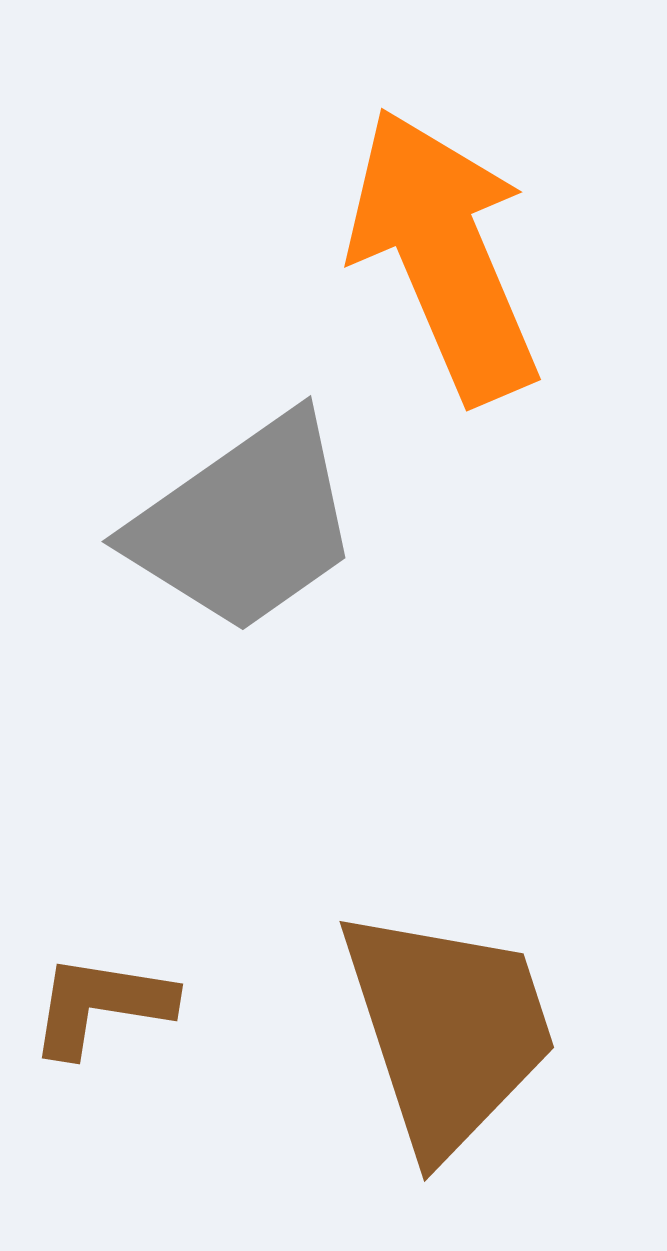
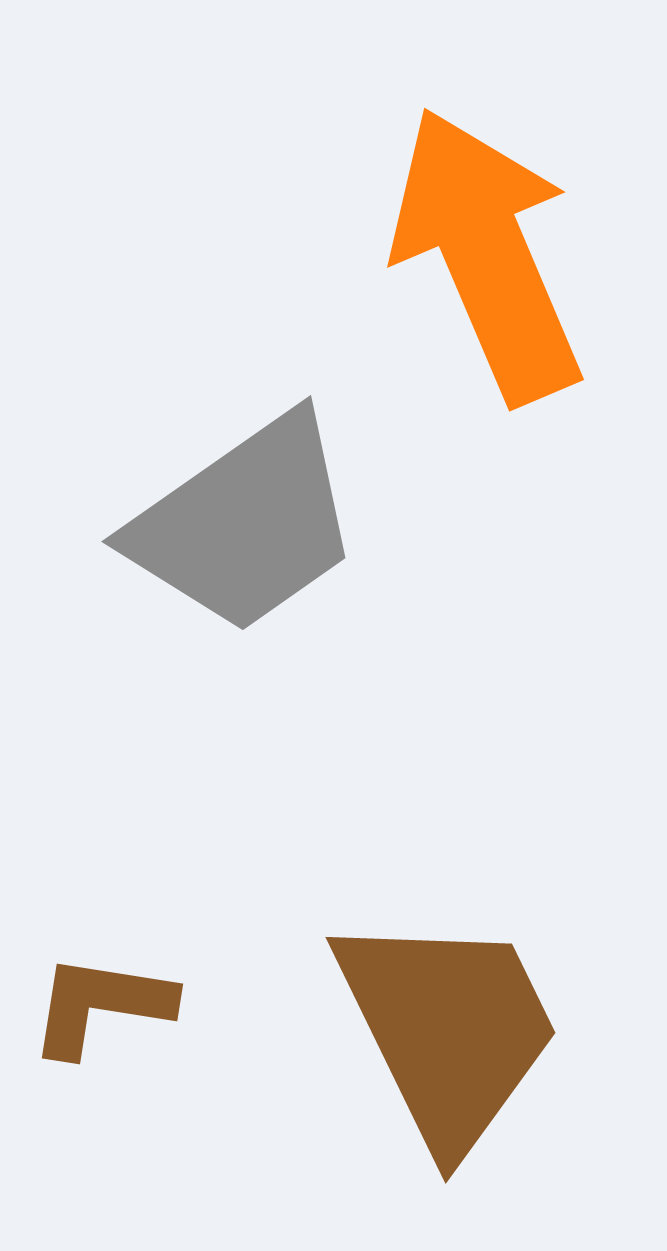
orange arrow: moved 43 px right
brown trapezoid: rotated 8 degrees counterclockwise
